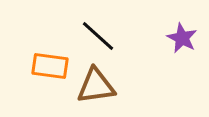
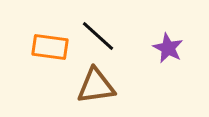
purple star: moved 14 px left, 10 px down
orange rectangle: moved 19 px up
